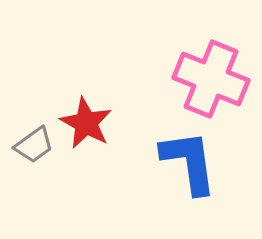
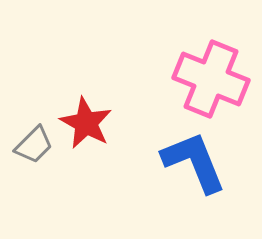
gray trapezoid: rotated 9 degrees counterclockwise
blue L-shape: moved 5 px right; rotated 14 degrees counterclockwise
